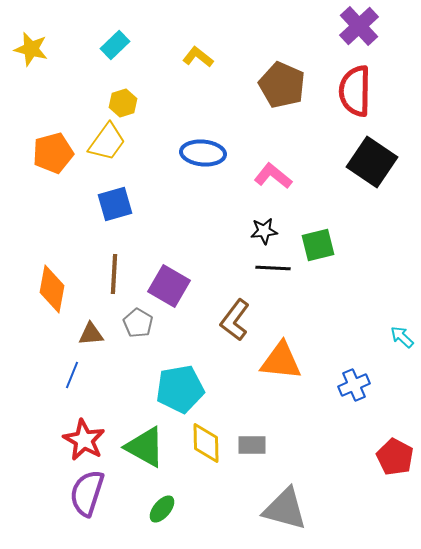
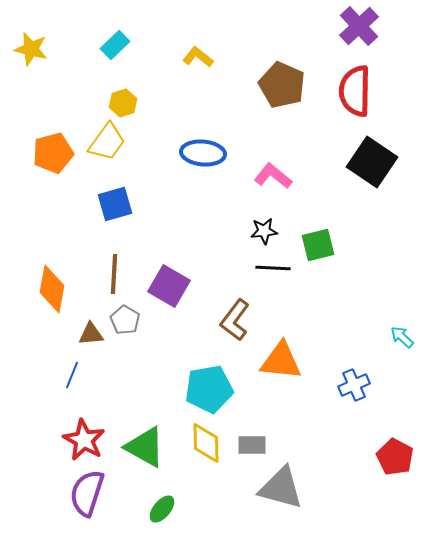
gray pentagon: moved 13 px left, 3 px up
cyan pentagon: moved 29 px right
gray triangle: moved 4 px left, 21 px up
